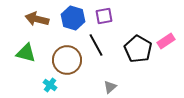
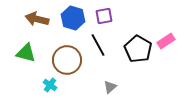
black line: moved 2 px right
